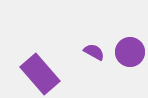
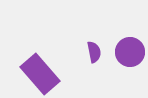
purple semicircle: rotated 50 degrees clockwise
